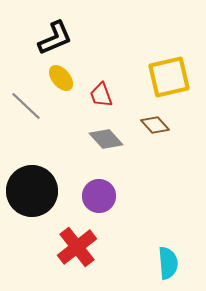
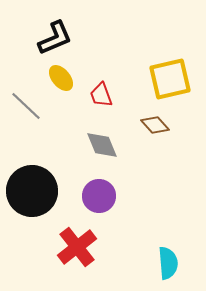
yellow square: moved 1 px right, 2 px down
gray diamond: moved 4 px left, 6 px down; rotated 20 degrees clockwise
